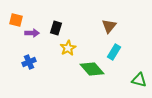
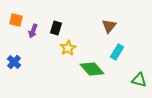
purple arrow: moved 1 px right, 2 px up; rotated 112 degrees clockwise
cyan rectangle: moved 3 px right
blue cross: moved 15 px left; rotated 24 degrees counterclockwise
